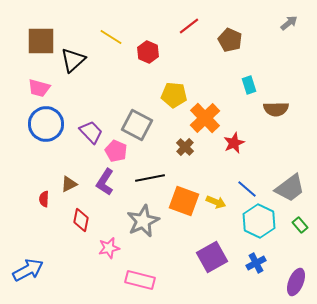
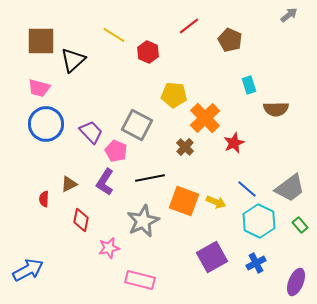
gray arrow: moved 8 px up
yellow line: moved 3 px right, 2 px up
